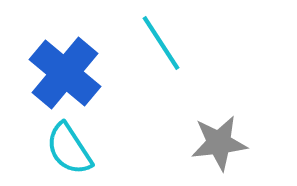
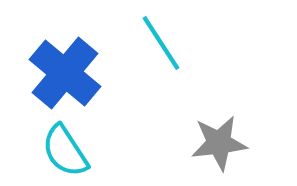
cyan semicircle: moved 4 px left, 2 px down
